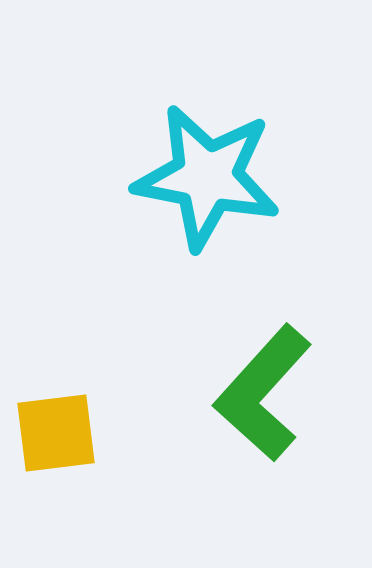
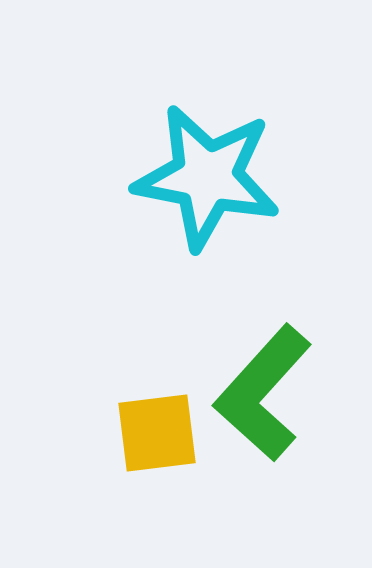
yellow square: moved 101 px right
